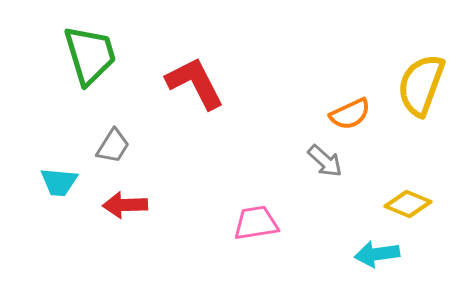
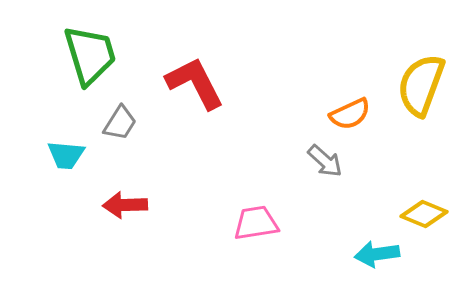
gray trapezoid: moved 7 px right, 23 px up
cyan trapezoid: moved 7 px right, 27 px up
yellow diamond: moved 16 px right, 10 px down
